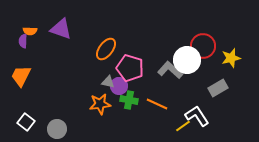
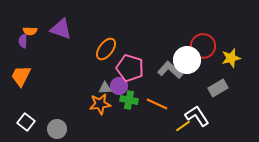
gray triangle: moved 3 px left, 6 px down; rotated 16 degrees counterclockwise
